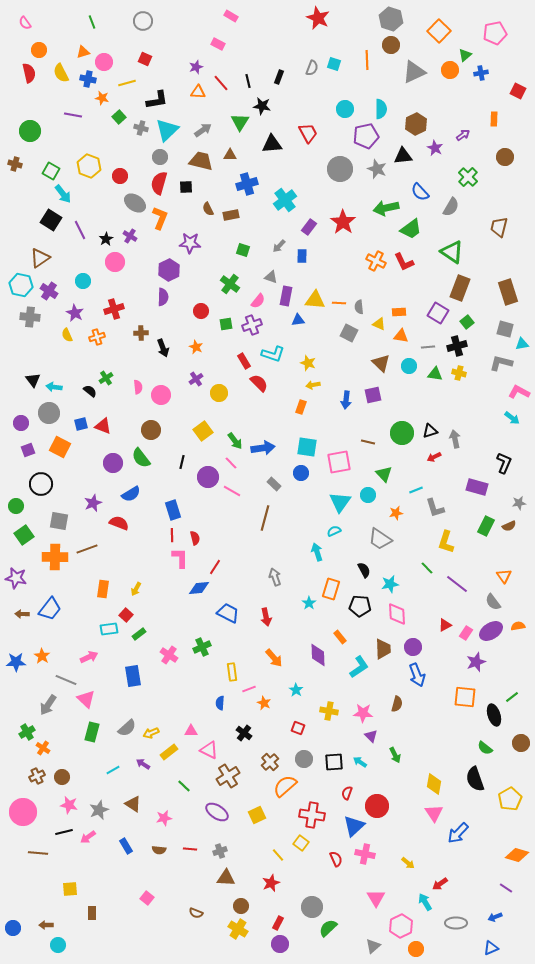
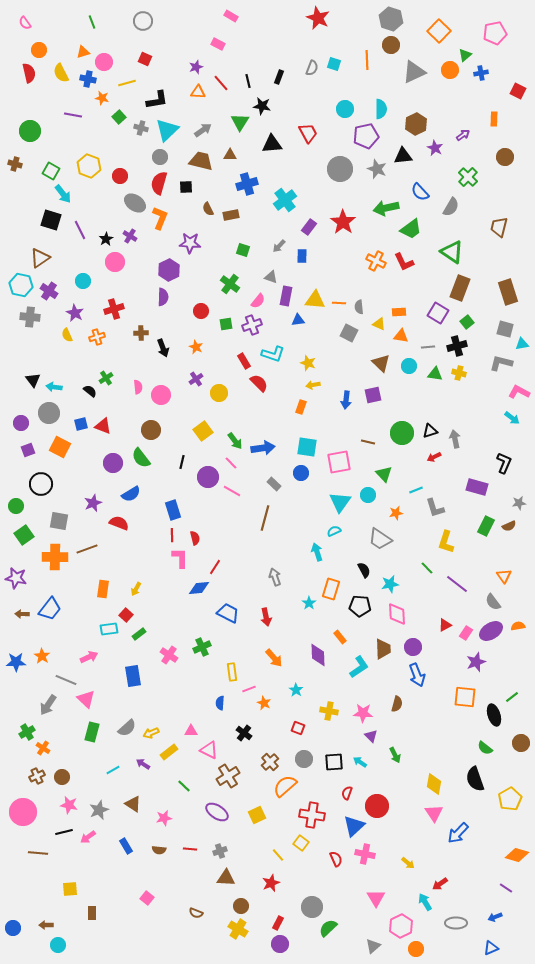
black square at (51, 220): rotated 15 degrees counterclockwise
